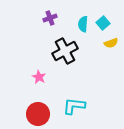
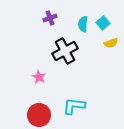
red circle: moved 1 px right, 1 px down
